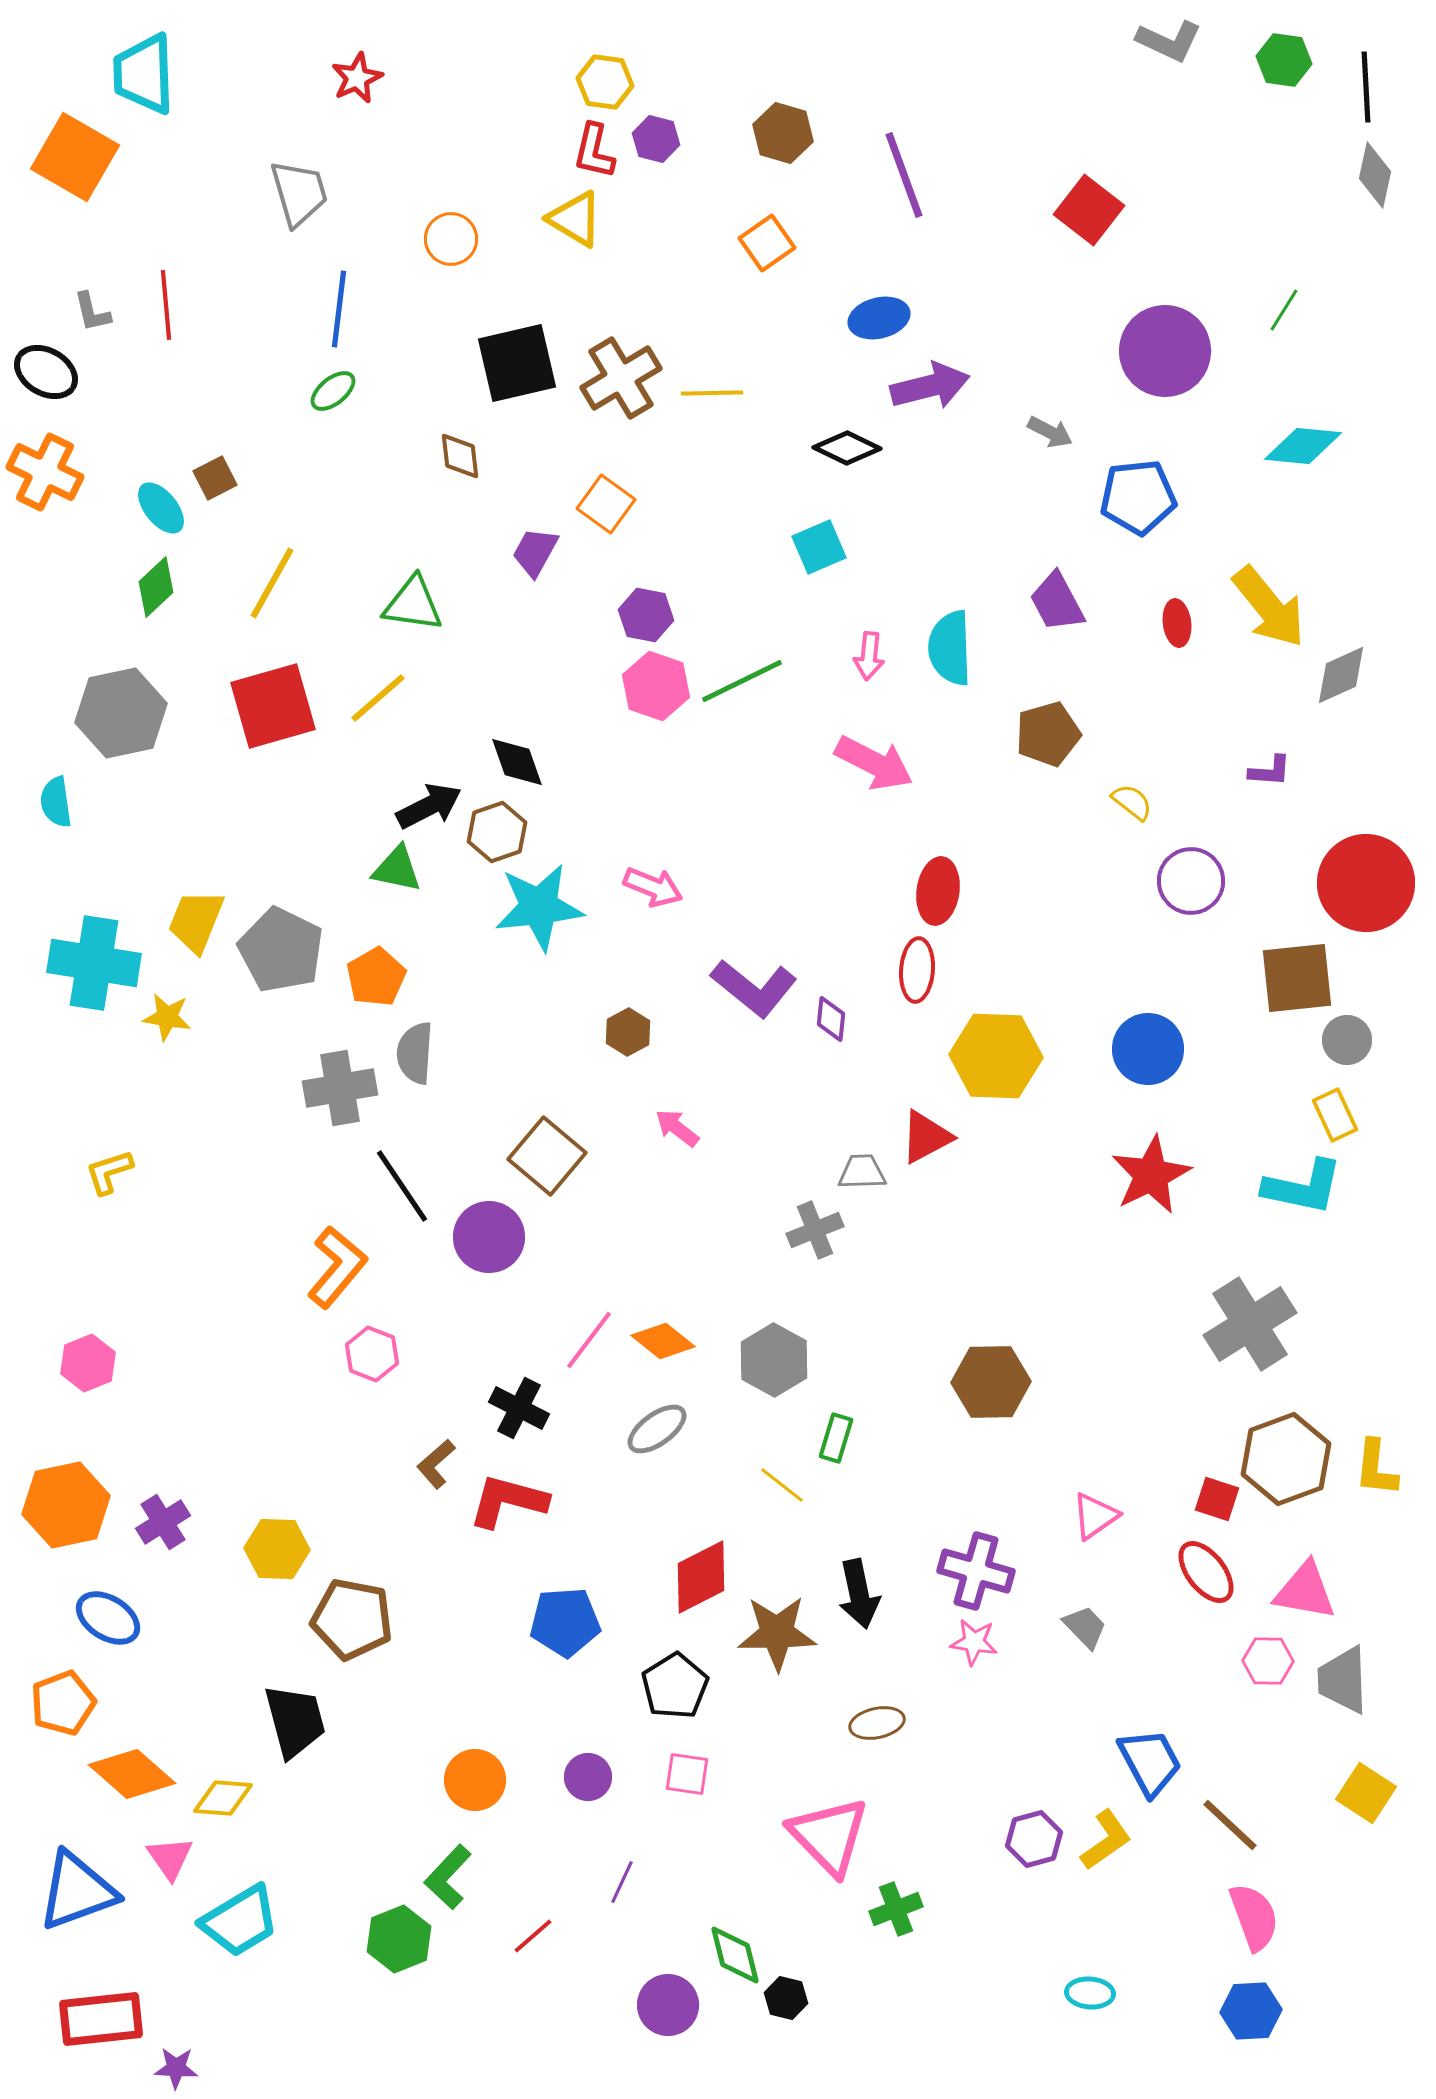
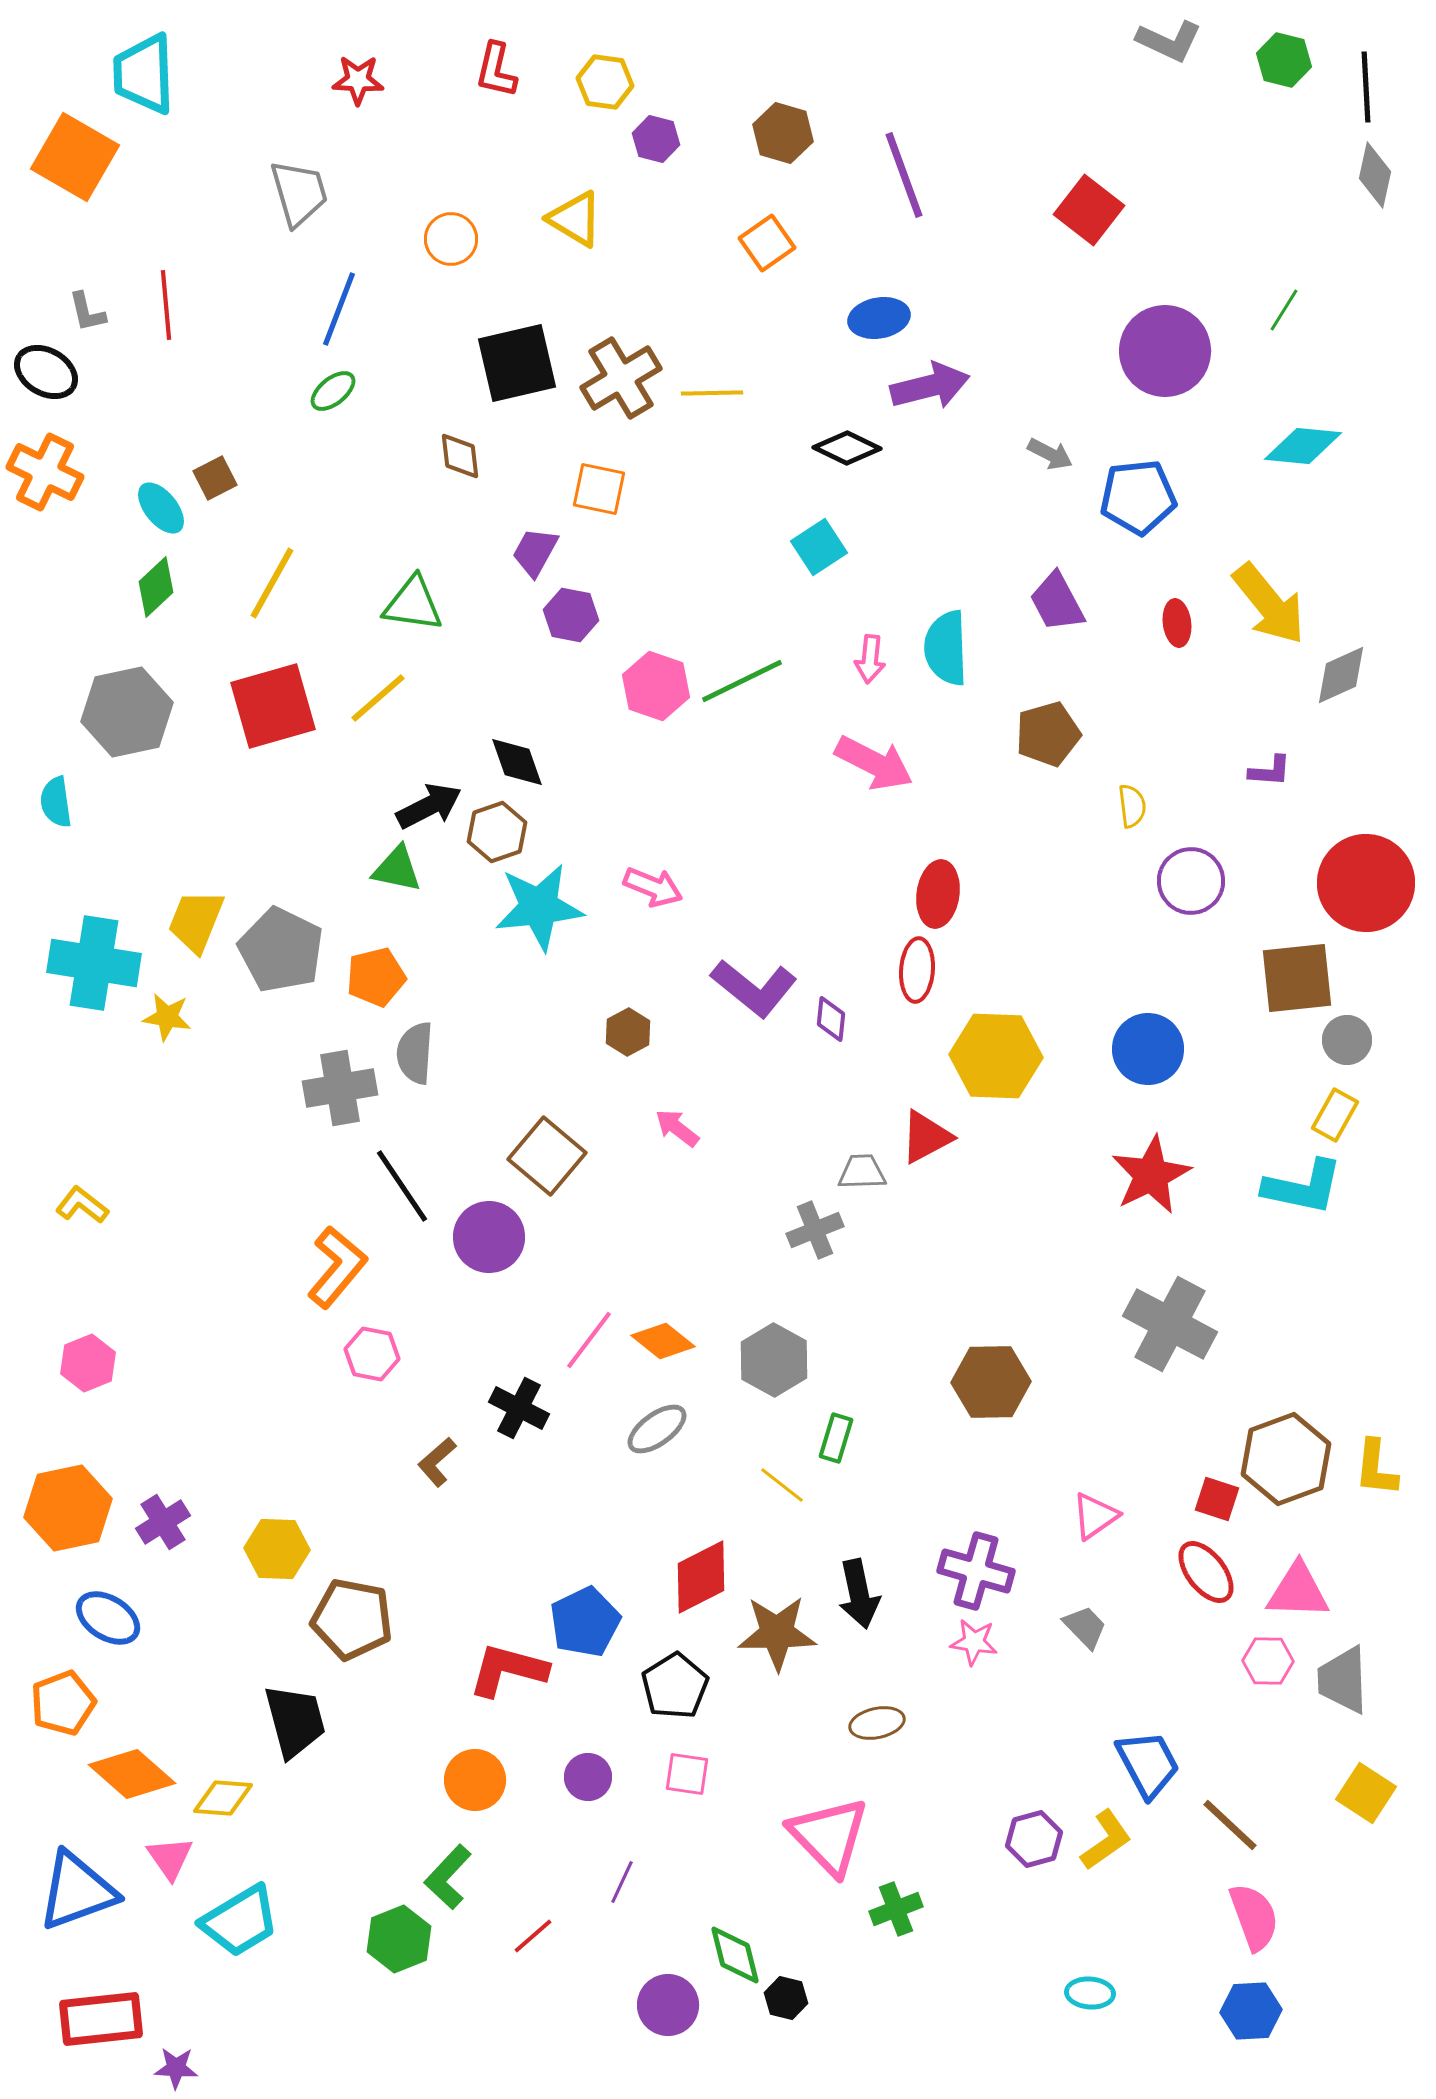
green hexagon at (1284, 60): rotated 6 degrees clockwise
red star at (357, 78): moved 1 px right, 2 px down; rotated 27 degrees clockwise
red L-shape at (594, 151): moved 98 px left, 81 px up
blue line at (339, 309): rotated 14 degrees clockwise
gray L-shape at (92, 312): moved 5 px left
blue ellipse at (879, 318): rotated 4 degrees clockwise
gray arrow at (1050, 432): moved 22 px down
orange square at (606, 504): moved 7 px left, 15 px up; rotated 24 degrees counterclockwise
cyan square at (819, 547): rotated 10 degrees counterclockwise
yellow arrow at (1269, 607): moved 3 px up
purple hexagon at (646, 615): moved 75 px left
cyan semicircle at (950, 648): moved 4 px left
pink arrow at (869, 656): moved 1 px right, 3 px down
gray hexagon at (121, 713): moved 6 px right, 1 px up
yellow semicircle at (1132, 802): moved 4 px down; rotated 45 degrees clockwise
red ellipse at (938, 891): moved 3 px down
orange pentagon at (376, 977): rotated 16 degrees clockwise
yellow rectangle at (1335, 1115): rotated 54 degrees clockwise
yellow L-shape at (109, 1172): moved 27 px left, 33 px down; rotated 56 degrees clockwise
gray cross at (1250, 1324): moved 80 px left; rotated 30 degrees counterclockwise
pink hexagon at (372, 1354): rotated 10 degrees counterclockwise
brown L-shape at (436, 1464): moved 1 px right, 2 px up
red L-shape at (508, 1501): moved 169 px down
orange hexagon at (66, 1505): moved 2 px right, 3 px down
pink triangle at (1305, 1591): moved 7 px left; rotated 8 degrees counterclockwise
blue pentagon at (565, 1622): moved 20 px right; rotated 22 degrees counterclockwise
blue trapezoid at (1150, 1762): moved 2 px left, 2 px down
